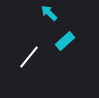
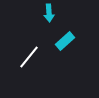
cyan arrow: rotated 138 degrees counterclockwise
